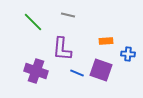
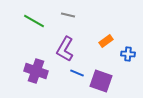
green line: moved 1 px right, 1 px up; rotated 15 degrees counterclockwise
orange rectangle: rotated 32 degrees counterclockwise
purple L-shape: moved 3 px right; rotated 25 degrees clockwise
purple square: moved 11 px down
